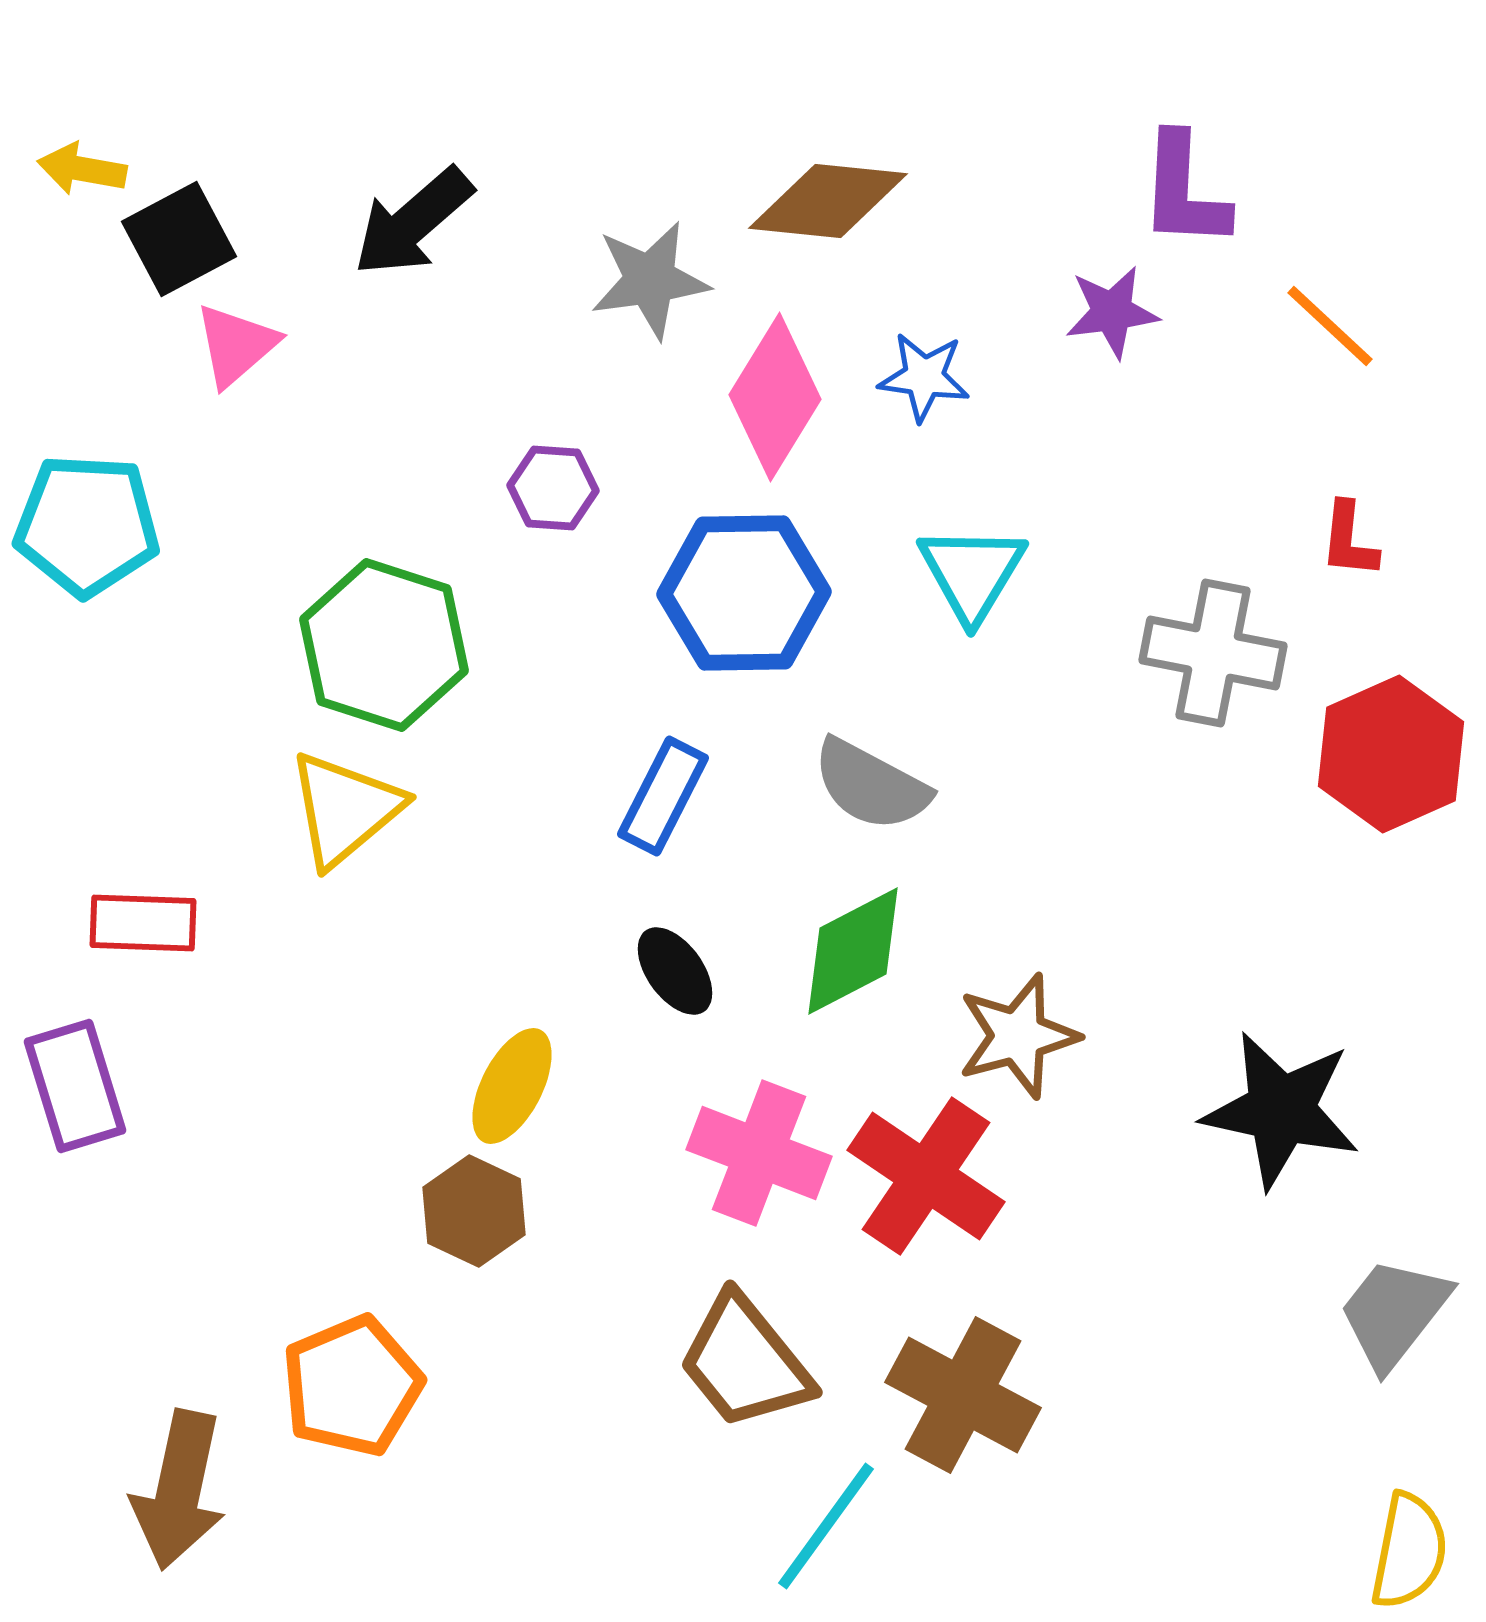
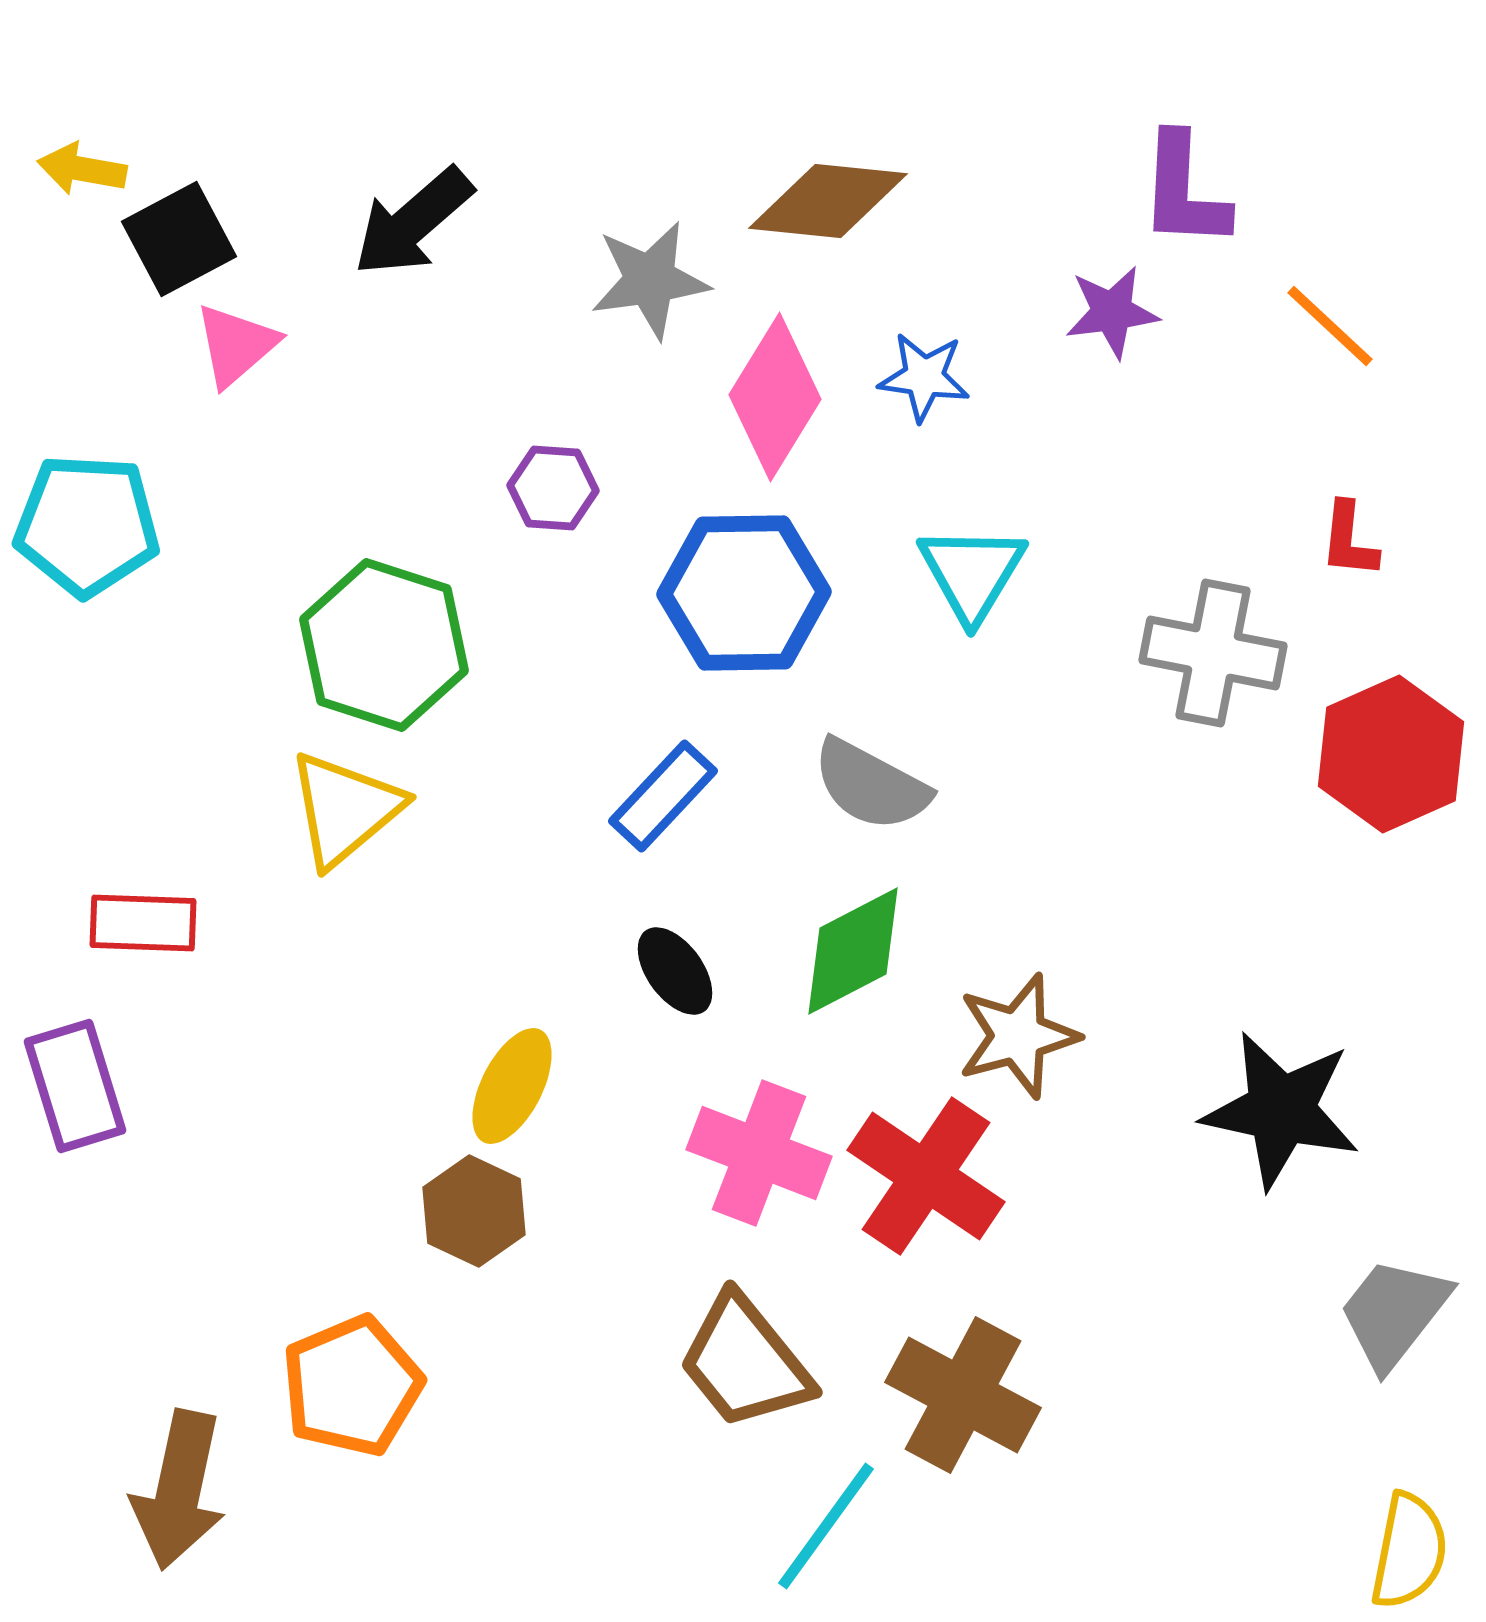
blue rectangle: rotated 16 degrees clockwise
